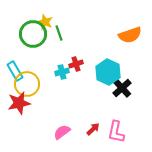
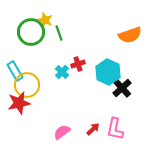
yellow star: moved 2 px up
green circle: moved 2 px left, 2 px up
red cross: moved 2 px right
cyan cross: rotated 32 degrees counterclockwise
yellow circle: moved 1 px down
pink L-shape: moved 1 px left, 3 px up
